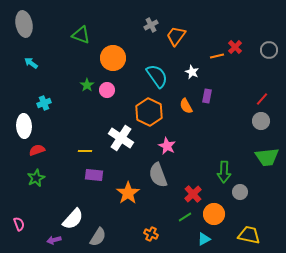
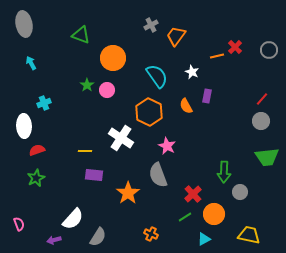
cyan arrow at (31, 63): rotated 24 degrees clockwise
